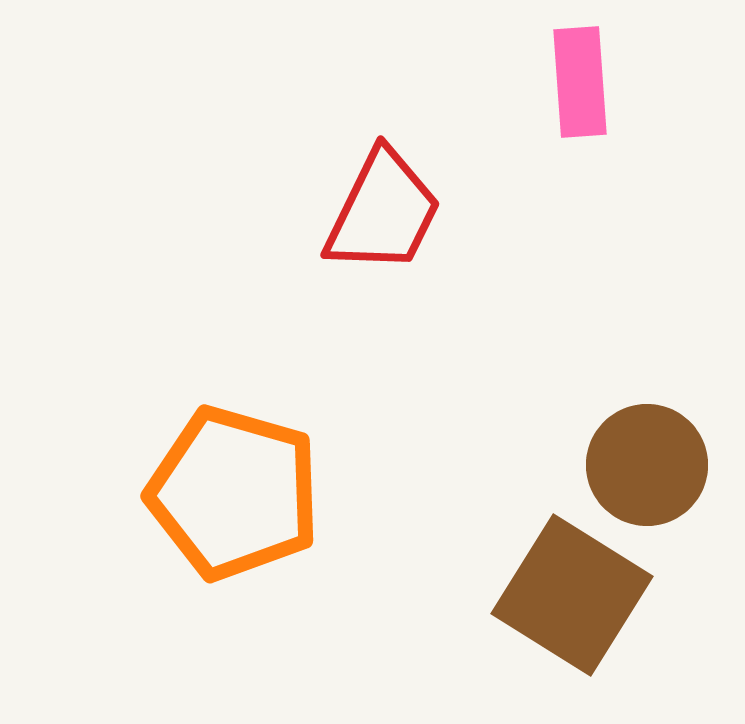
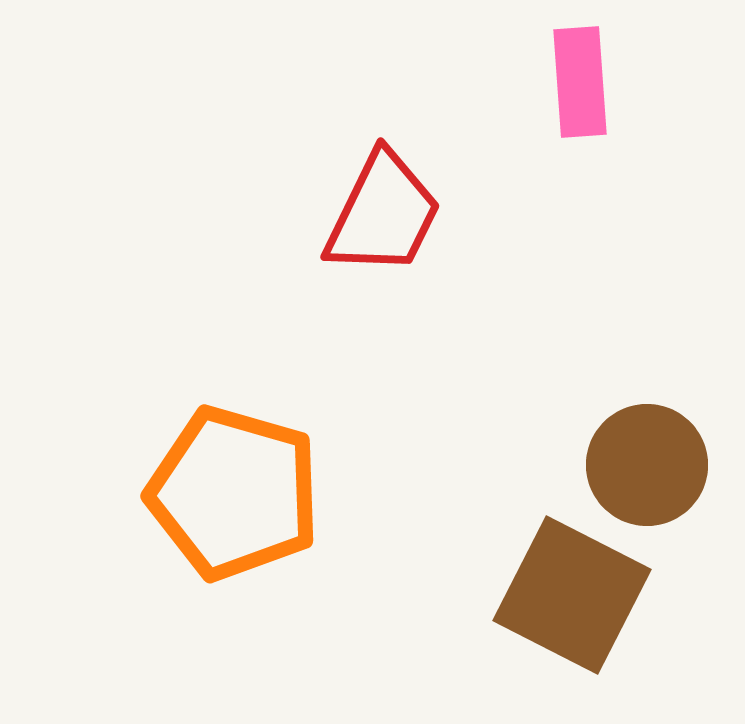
red trapezoid: moved 2 px down
brown square: rotated 5 degrees counterclockwise
